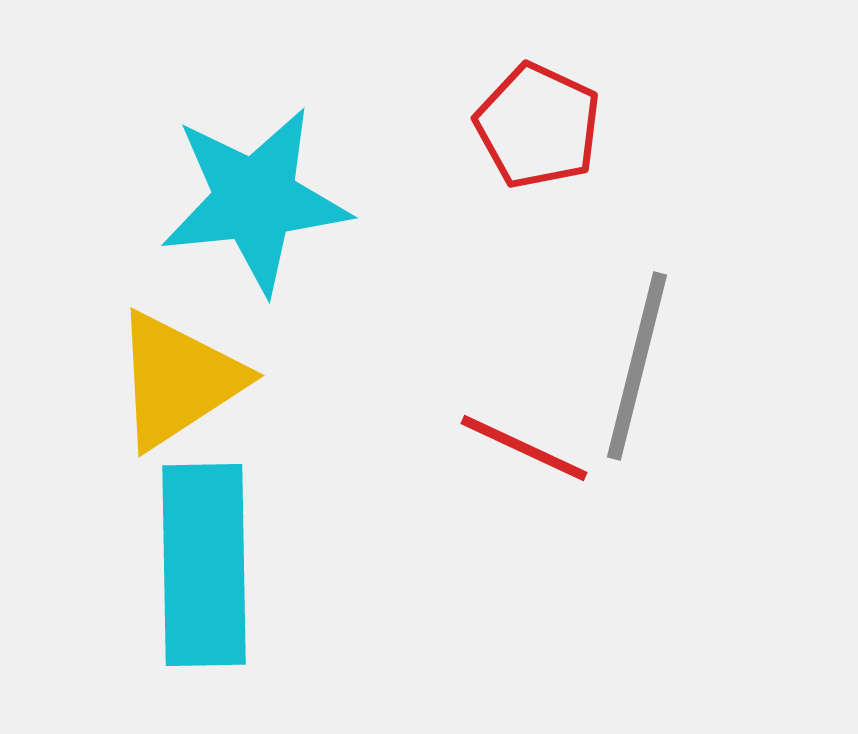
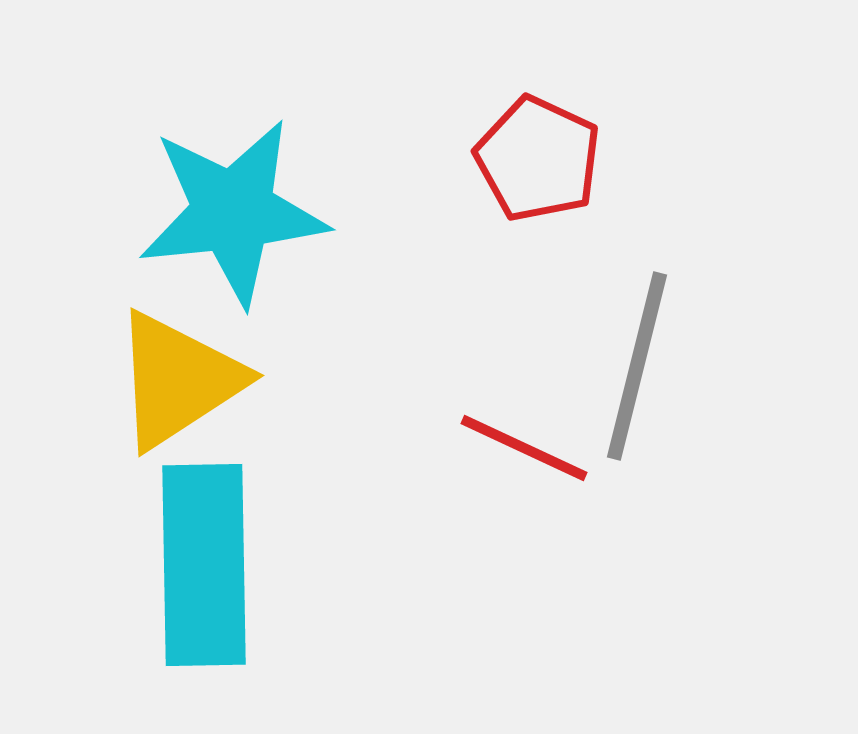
red pentagon: moved 33 px down
cyan star: moved 22 px left, 12 px down
